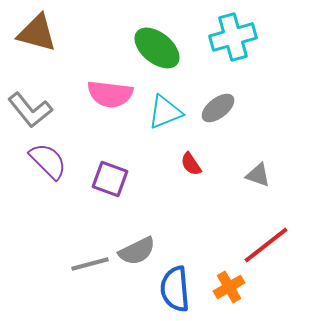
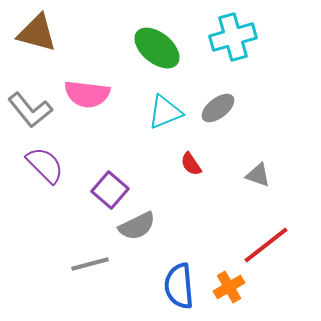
pink semicircle: moved 23 px left
purple semicircle: moved 3 px left, 4 px down
purple square: moved 11 px down; rotated 21 degrees clockwise
gray semicircle: moved 25 px up
blue semicircle: moved 4 px right, 3 px up
